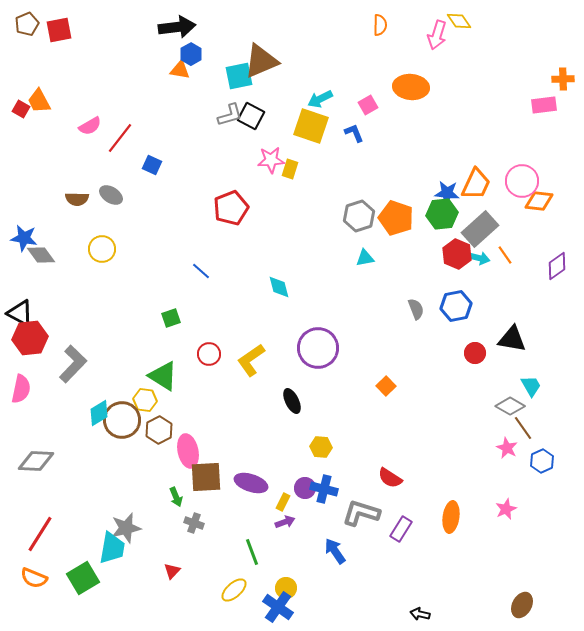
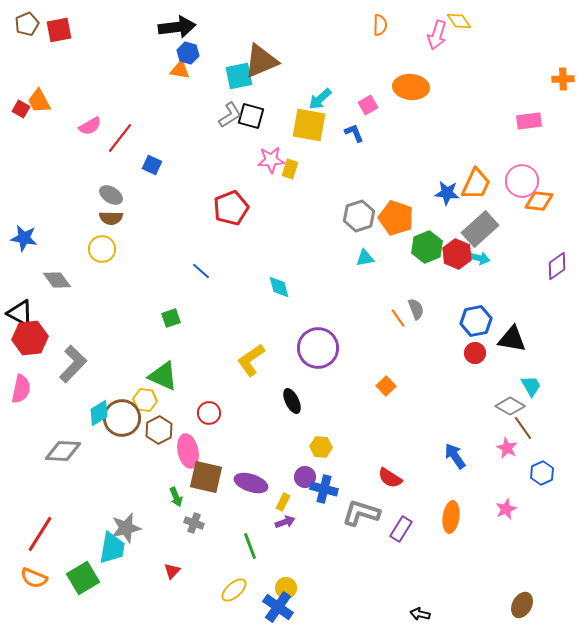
blue hexagon at (191, 54): moved 3 px left, 1 px up; rotated 15 degrees counterclockwise
cyan arrow at (320, 99): rotated 15 degrees counterclockwise
pink rectangle at (544, 105): moved 15 px left, 16 px down
gray L-shape at (230, 115): rotated 16 degrees counterclockwise
black square at (251, 116): rotated 12 degrees counterclockwise
yellow square at (311, 126): moved 2 px left, 1 px up; rotated 9 degrees counterclockwise
brown semicircle at (77, 199): moved 34 px right, 19 px down
green hexagon at (442, 214): moved 15 px left, 33 px down; rotated 16 degrees counterclockwise
gray diamond at (41, 255): moved 16 px right, 25 px down
orange line at (505, 255): moved 107 px left, 63 px down
blue hexagon at (456, 306): moved 20 px right, 15 px down
red circle at (209, 354): moved 59 px down
green triangle at (163, 376): rotated 8 degrees counterclockwise
brown circle at (122, 420): moved 2 px up
gray diamond at (36, 461): moved 27 px right, 10 px up
blue hexagon at (542, 461): moved 12 px down
brown square at (206, 477): rotated 16 degrees clockwise
purple circle at (305, 488): moved 11 px up
blue arrow at (335, 551): moved 120 px right, 95 px up
green line at (252, 552): moved 2 px left, 6 px up
